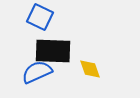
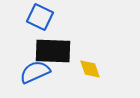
blue semicircle: moved 2 px left
